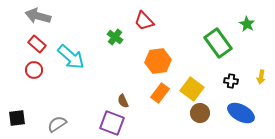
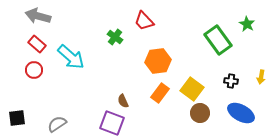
green rectangle: moved 3 px up
